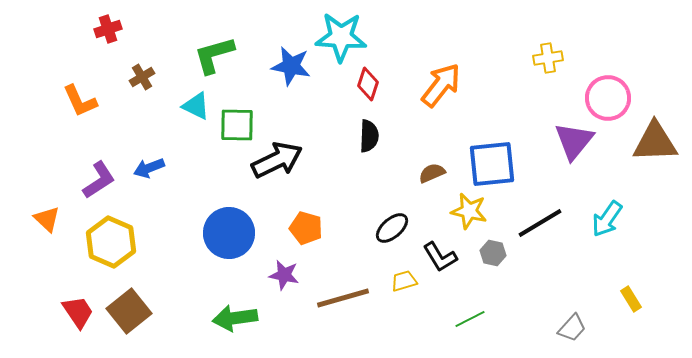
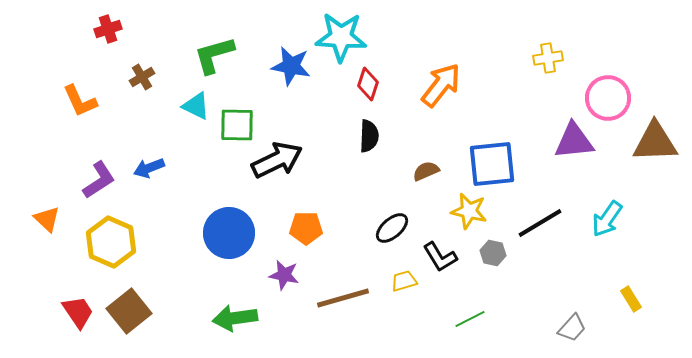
purple triangle: rotated 45 degrees clockwise
brown semicircle: moved 6 px left, 2 px up
orange pentagon: rotated 16 degrees counterclockwise
